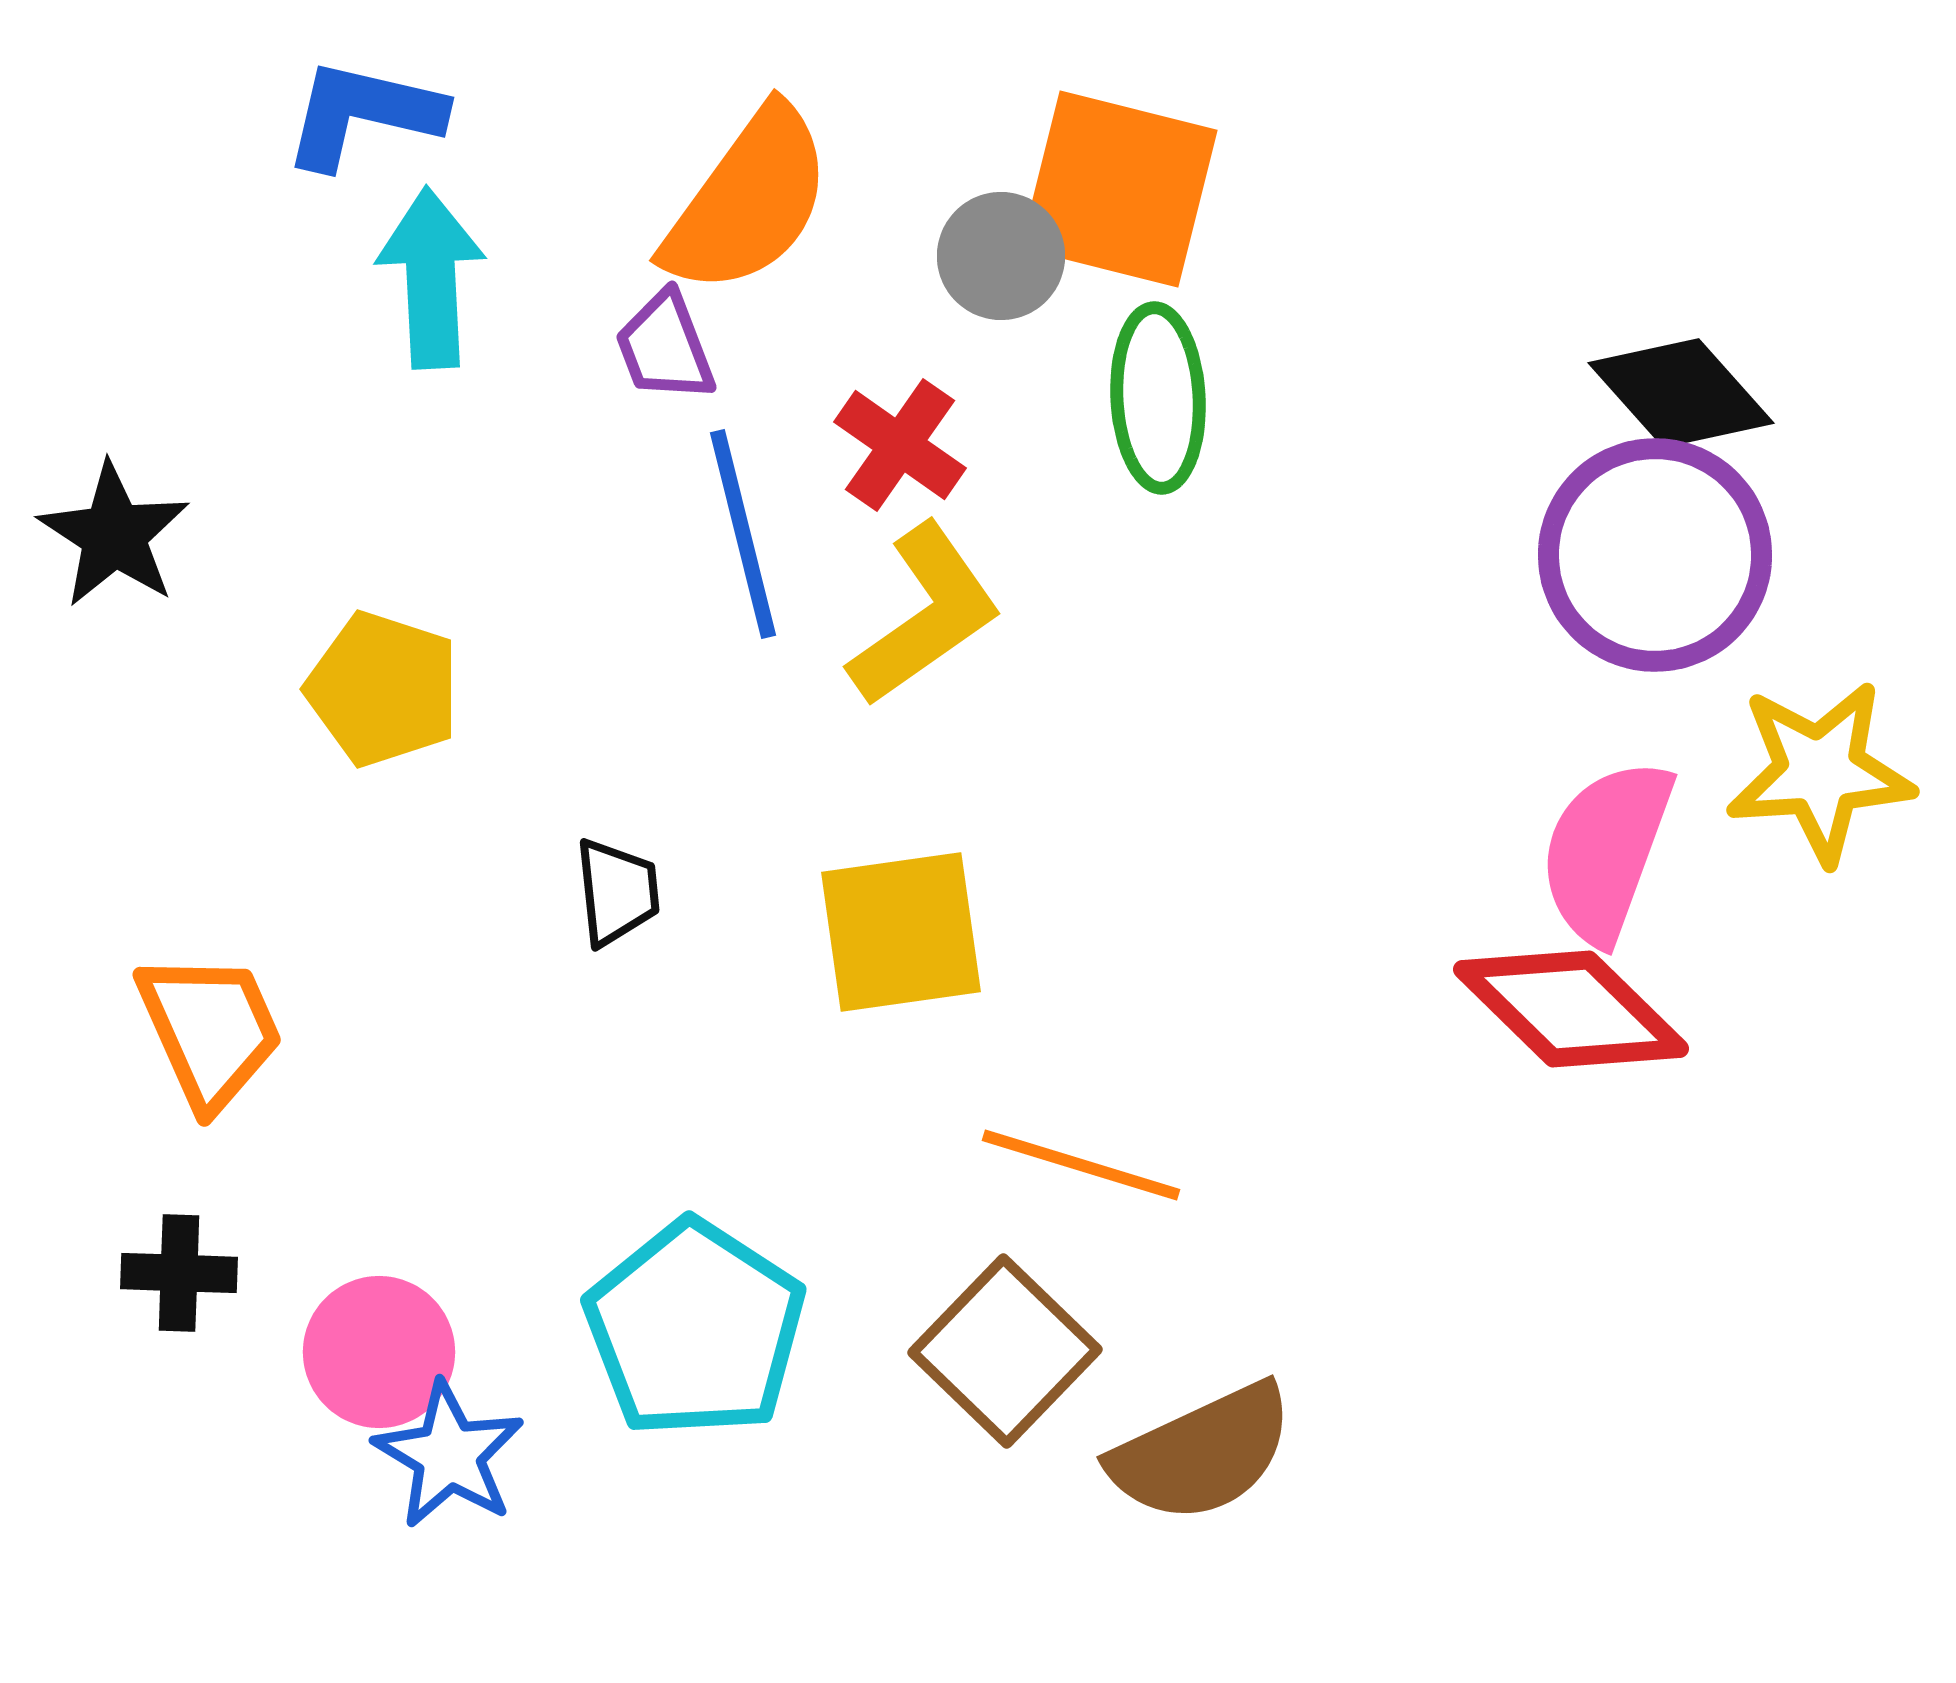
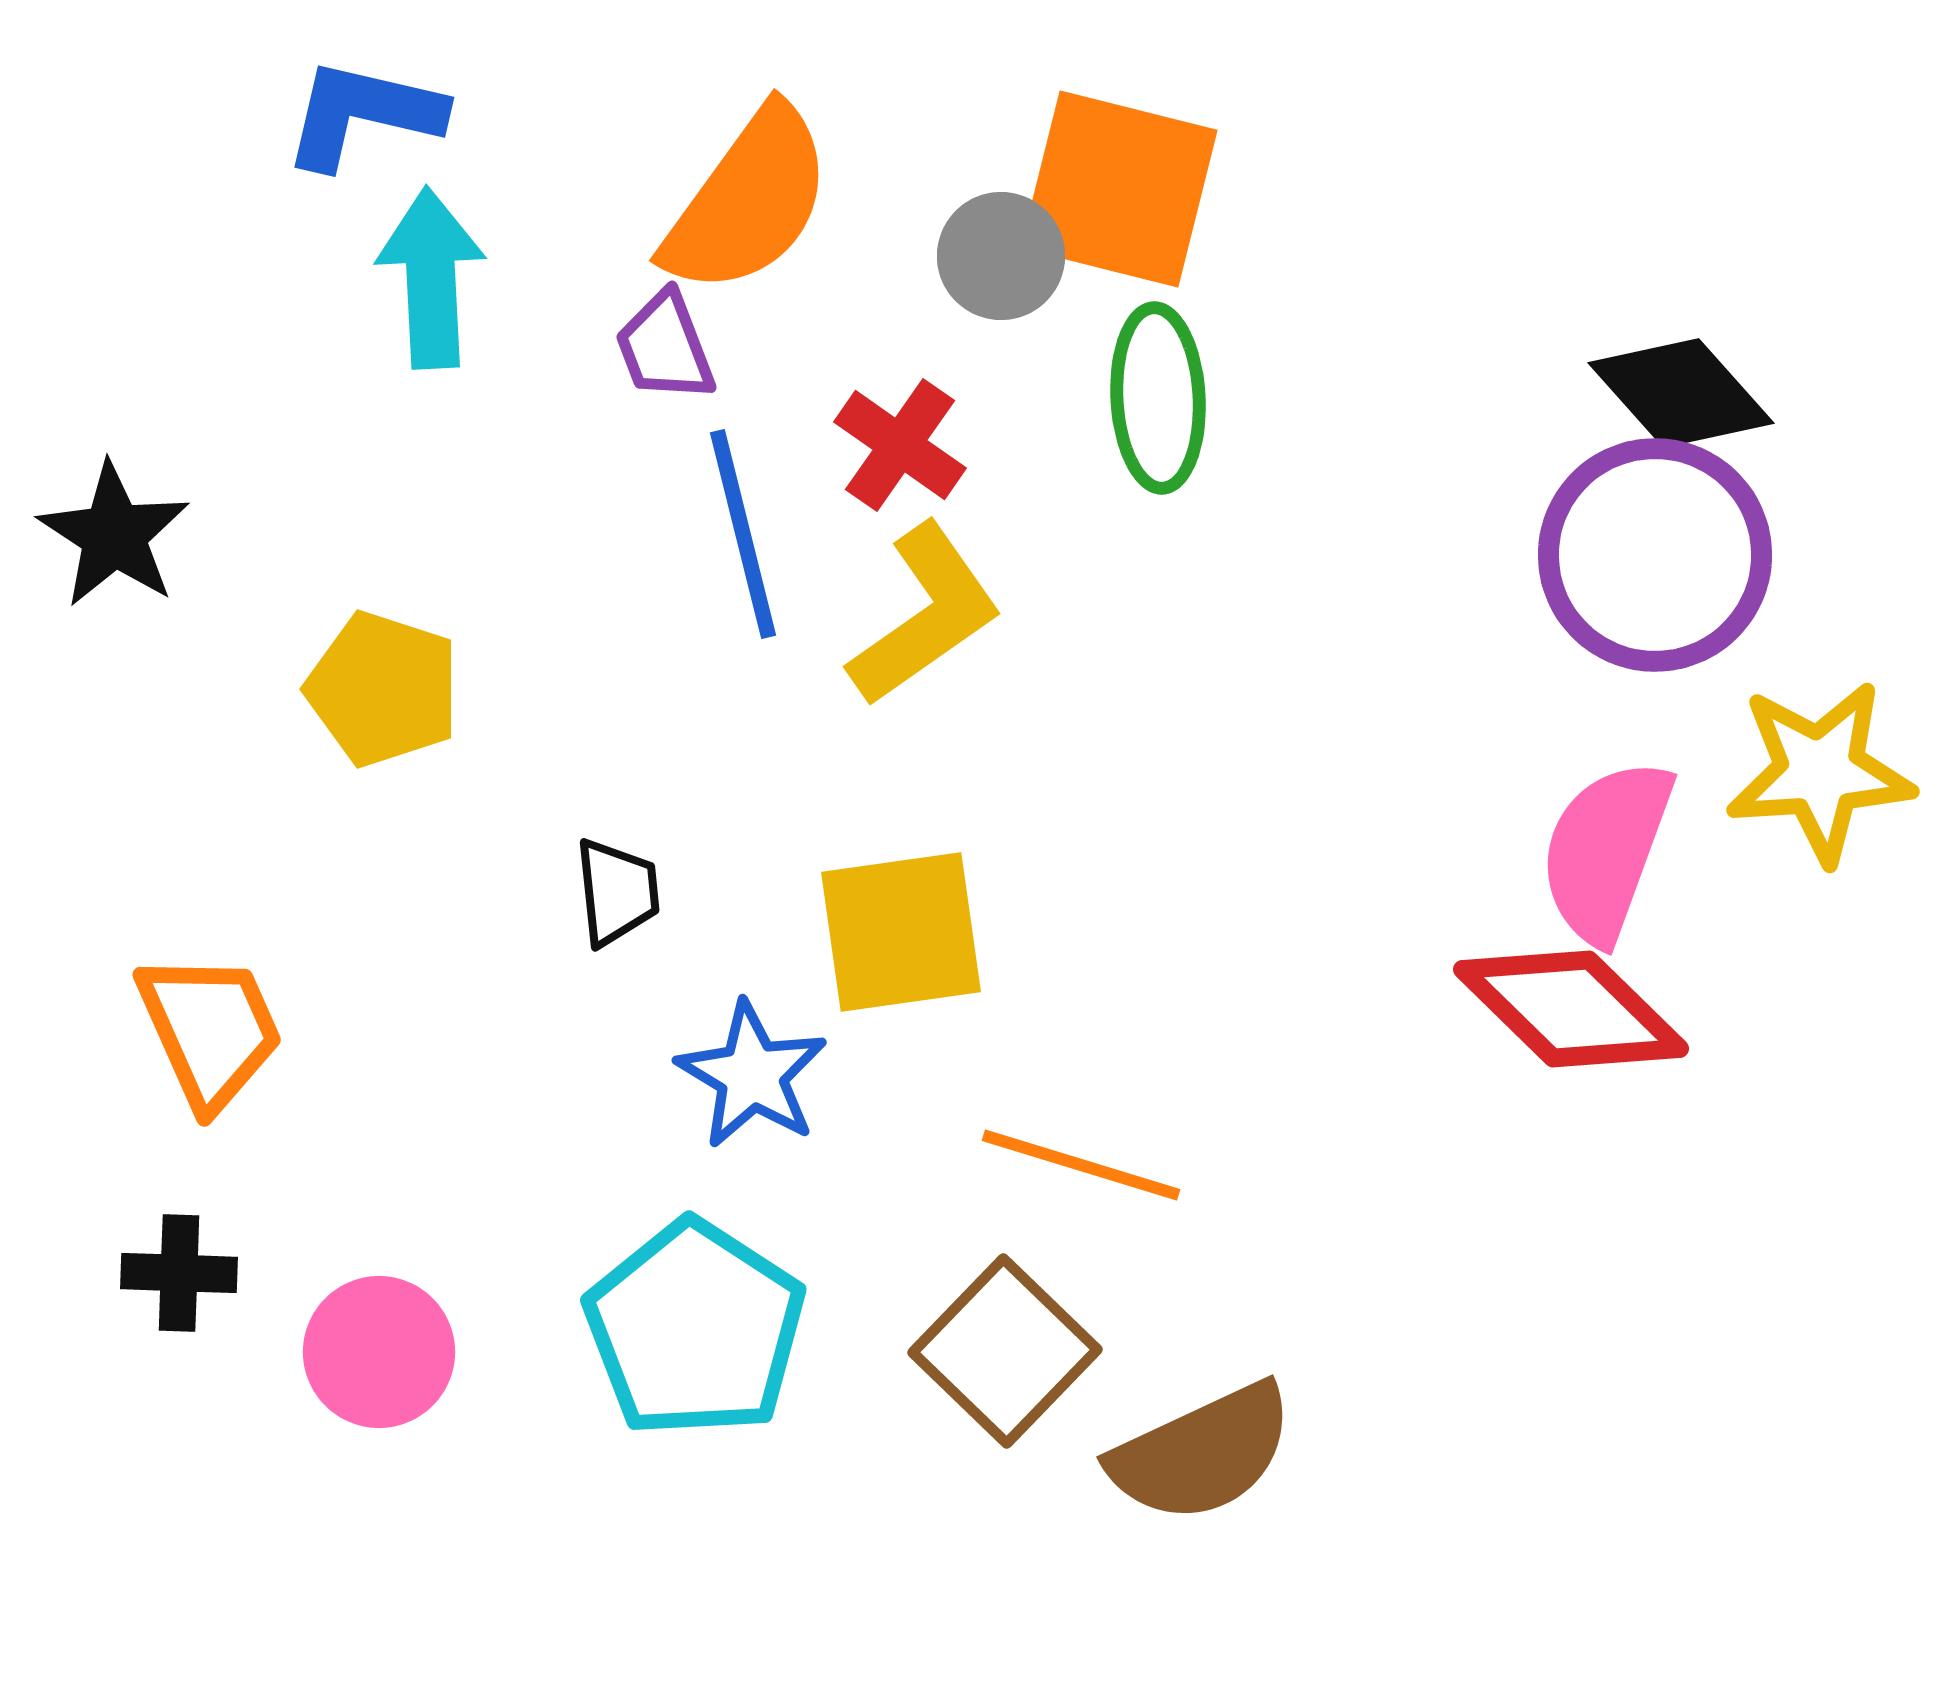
blue star: moved 303 px right, 380 px up
